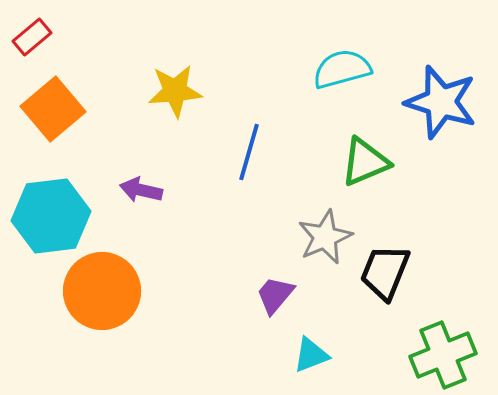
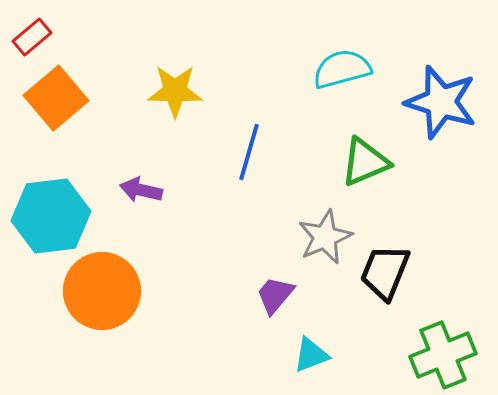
yellow star: rotated 6 degrees clockwise
orange square: moved 3 px right, 11 px up
